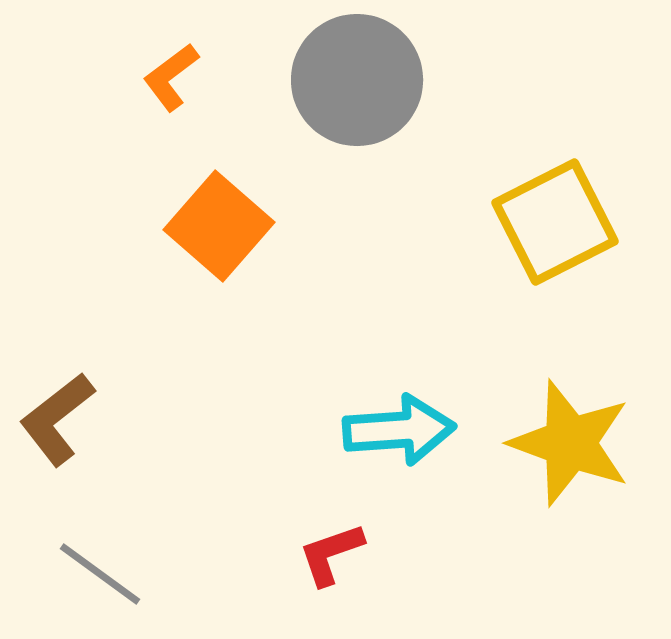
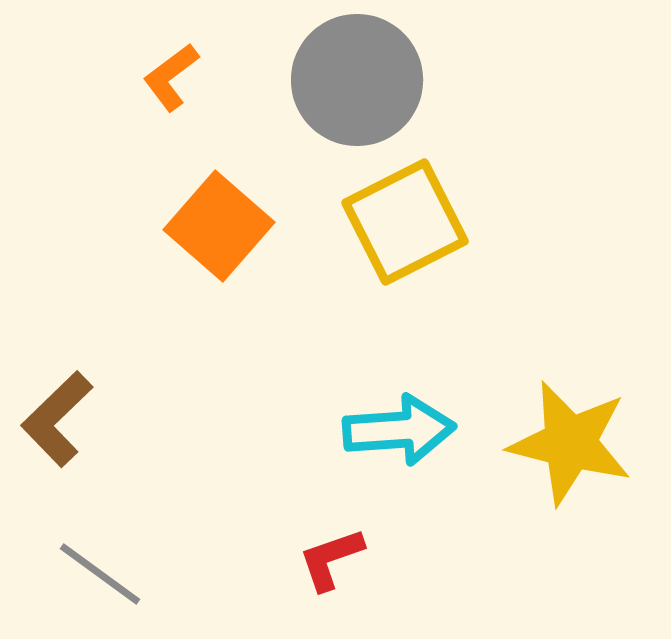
yellow square: moved 150 px left
brown L-shape: rotated 6 degrees counterclockwise
yellow star: rotated 6 degrees counterclockwise
red L-shape: moved 5 px down
